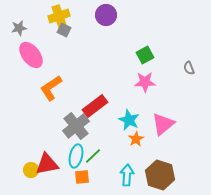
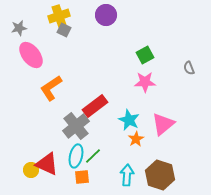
red triangle: rotated 35 degrees clockwise
